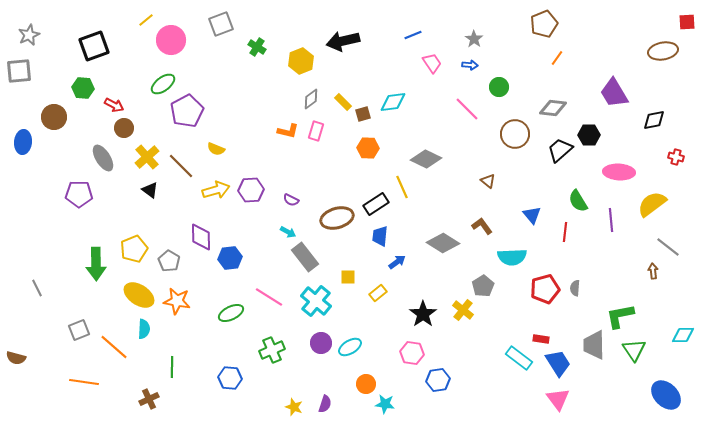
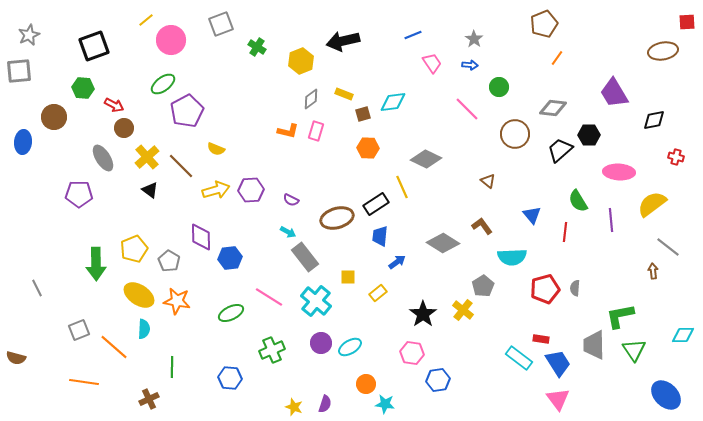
yellow rectangle at (343, 102): moved 1 px right, 8 px up; rotated 24 degrees counterclockwise
